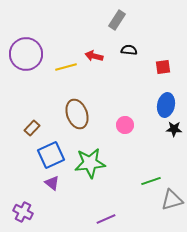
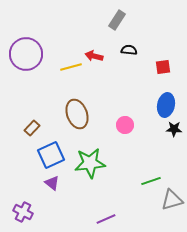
yellow line: moved 5 px right
